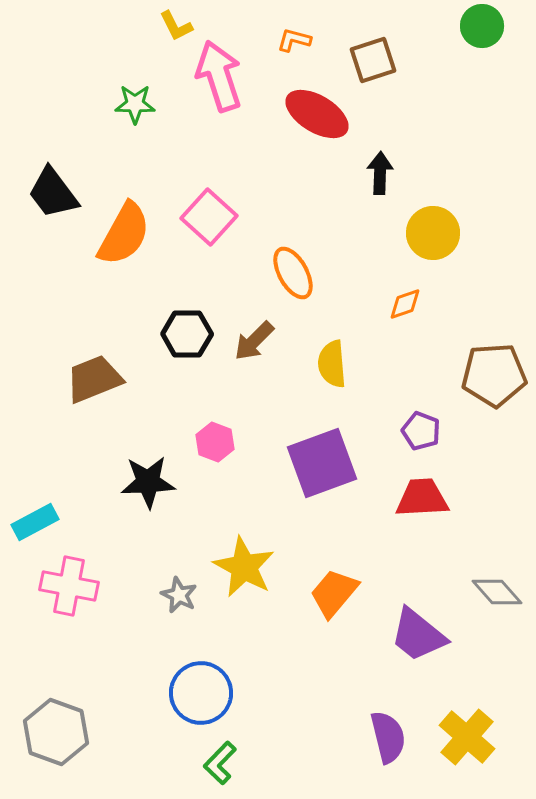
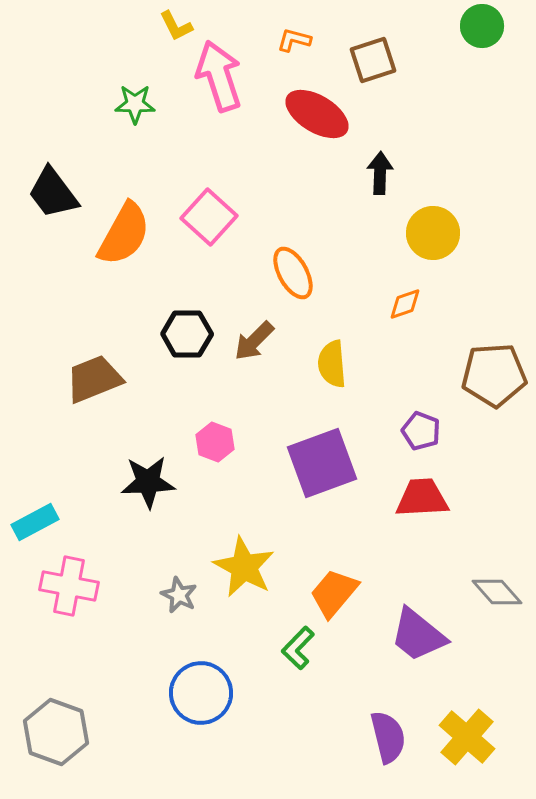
green L-shape: moved 78 px right, 115 px up
